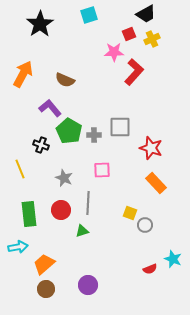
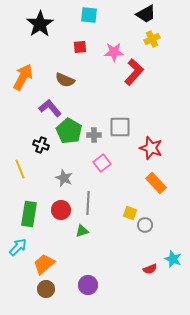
cyan square: rotated 24 degrees clockwise
red square: moved 49 px left, 13 px down; rotated 16 degrees clockwise
orange arrow: moved 3 px down
pink square: moved 7 px up; rotated 36 degrees counterclockwise
green rectangle: rotated 15 degrees clockwise
cyan arrow: rotated 36 degrees counterclockwise
